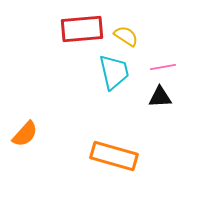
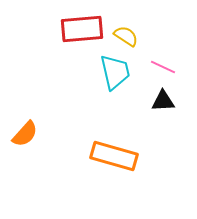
pink line: rotated 35 degrees clockwise
cyan trapezoid: moved 1 px right
black triangle: moved 3 px right, 4 px down
